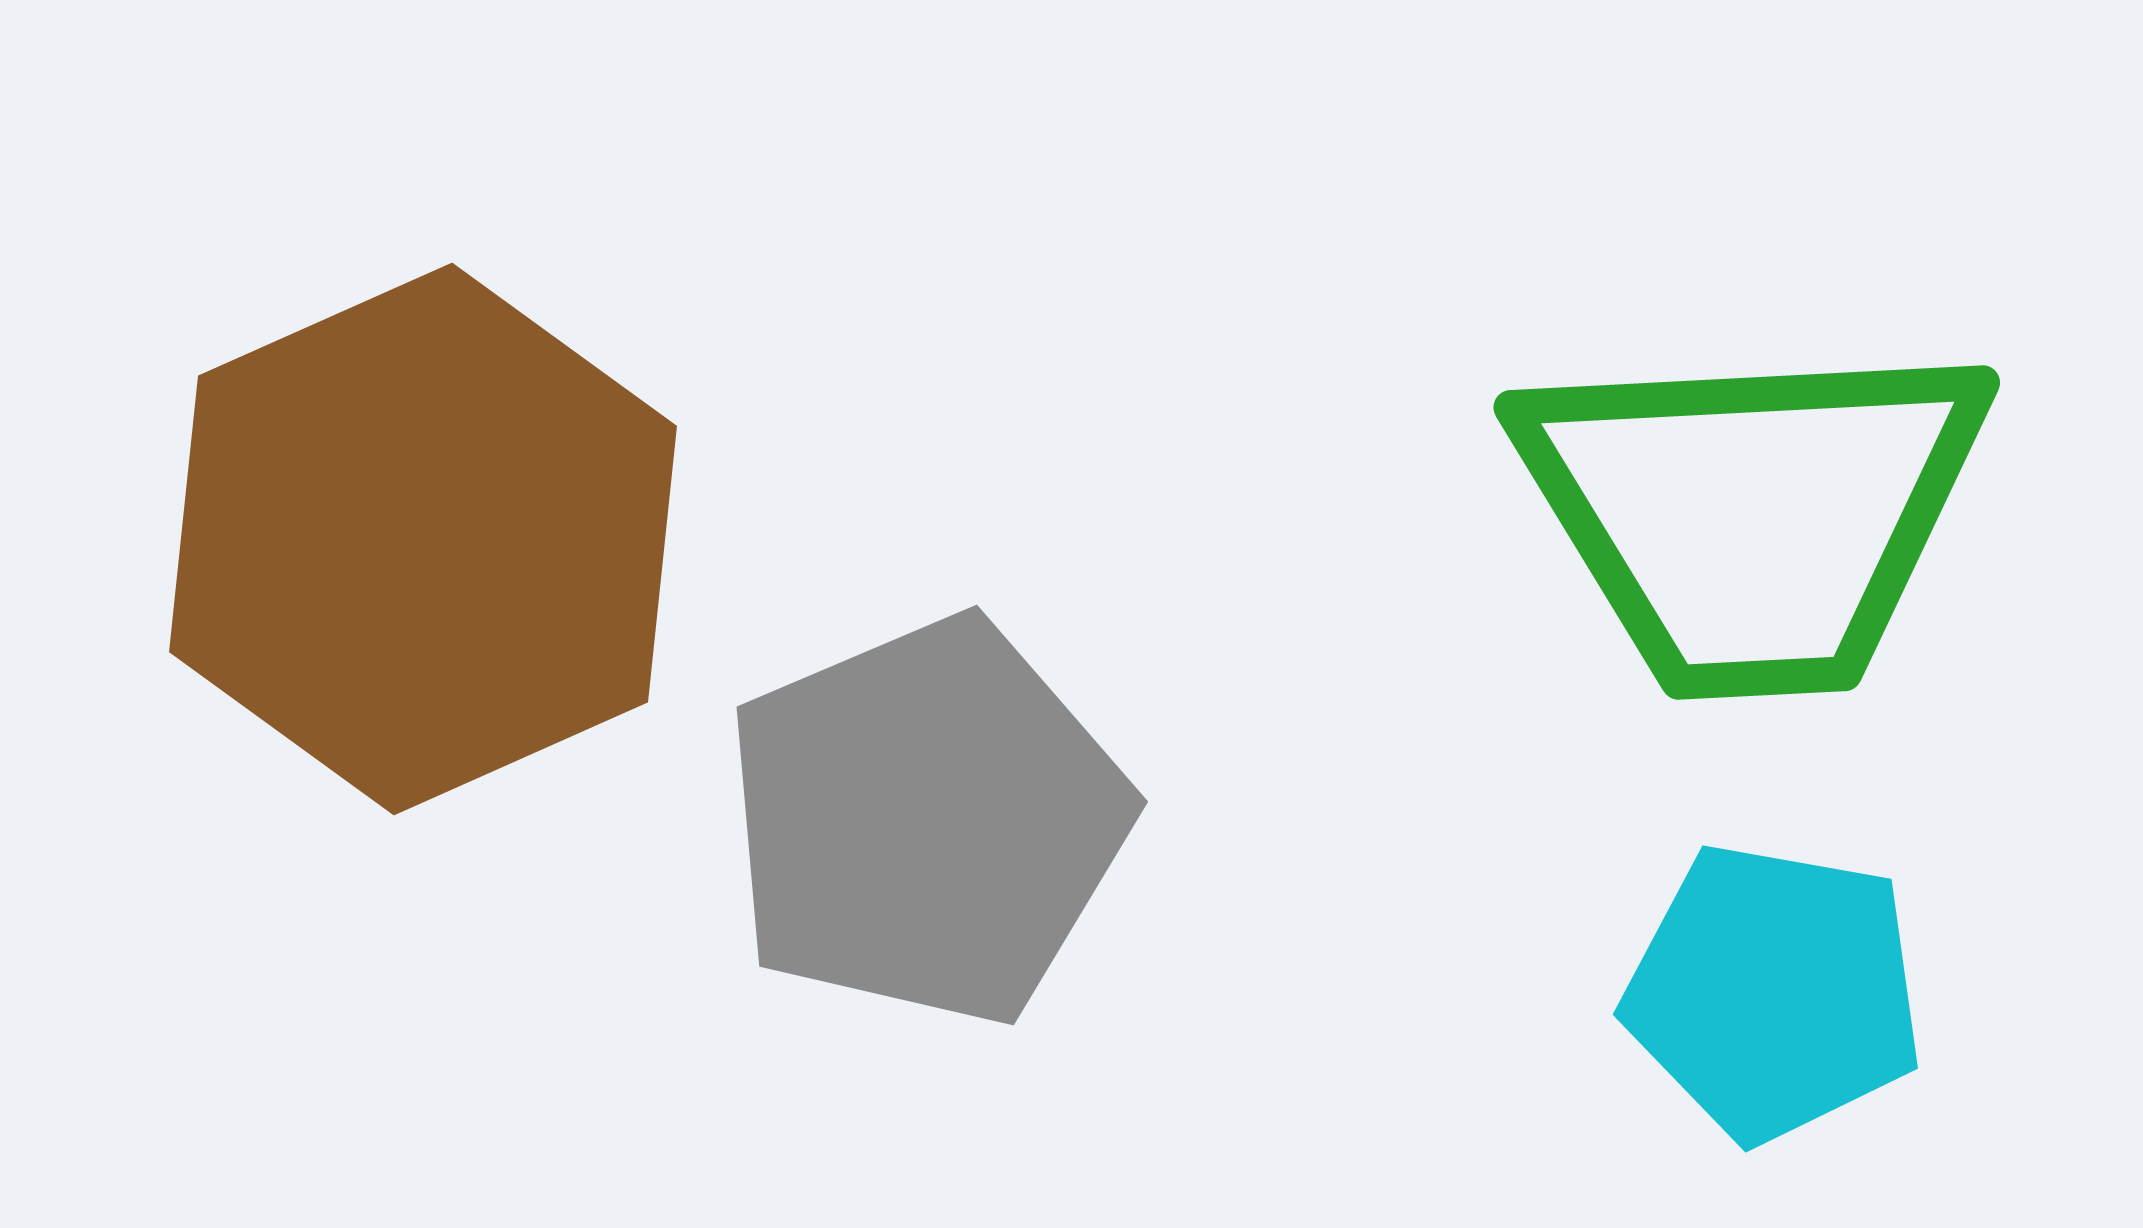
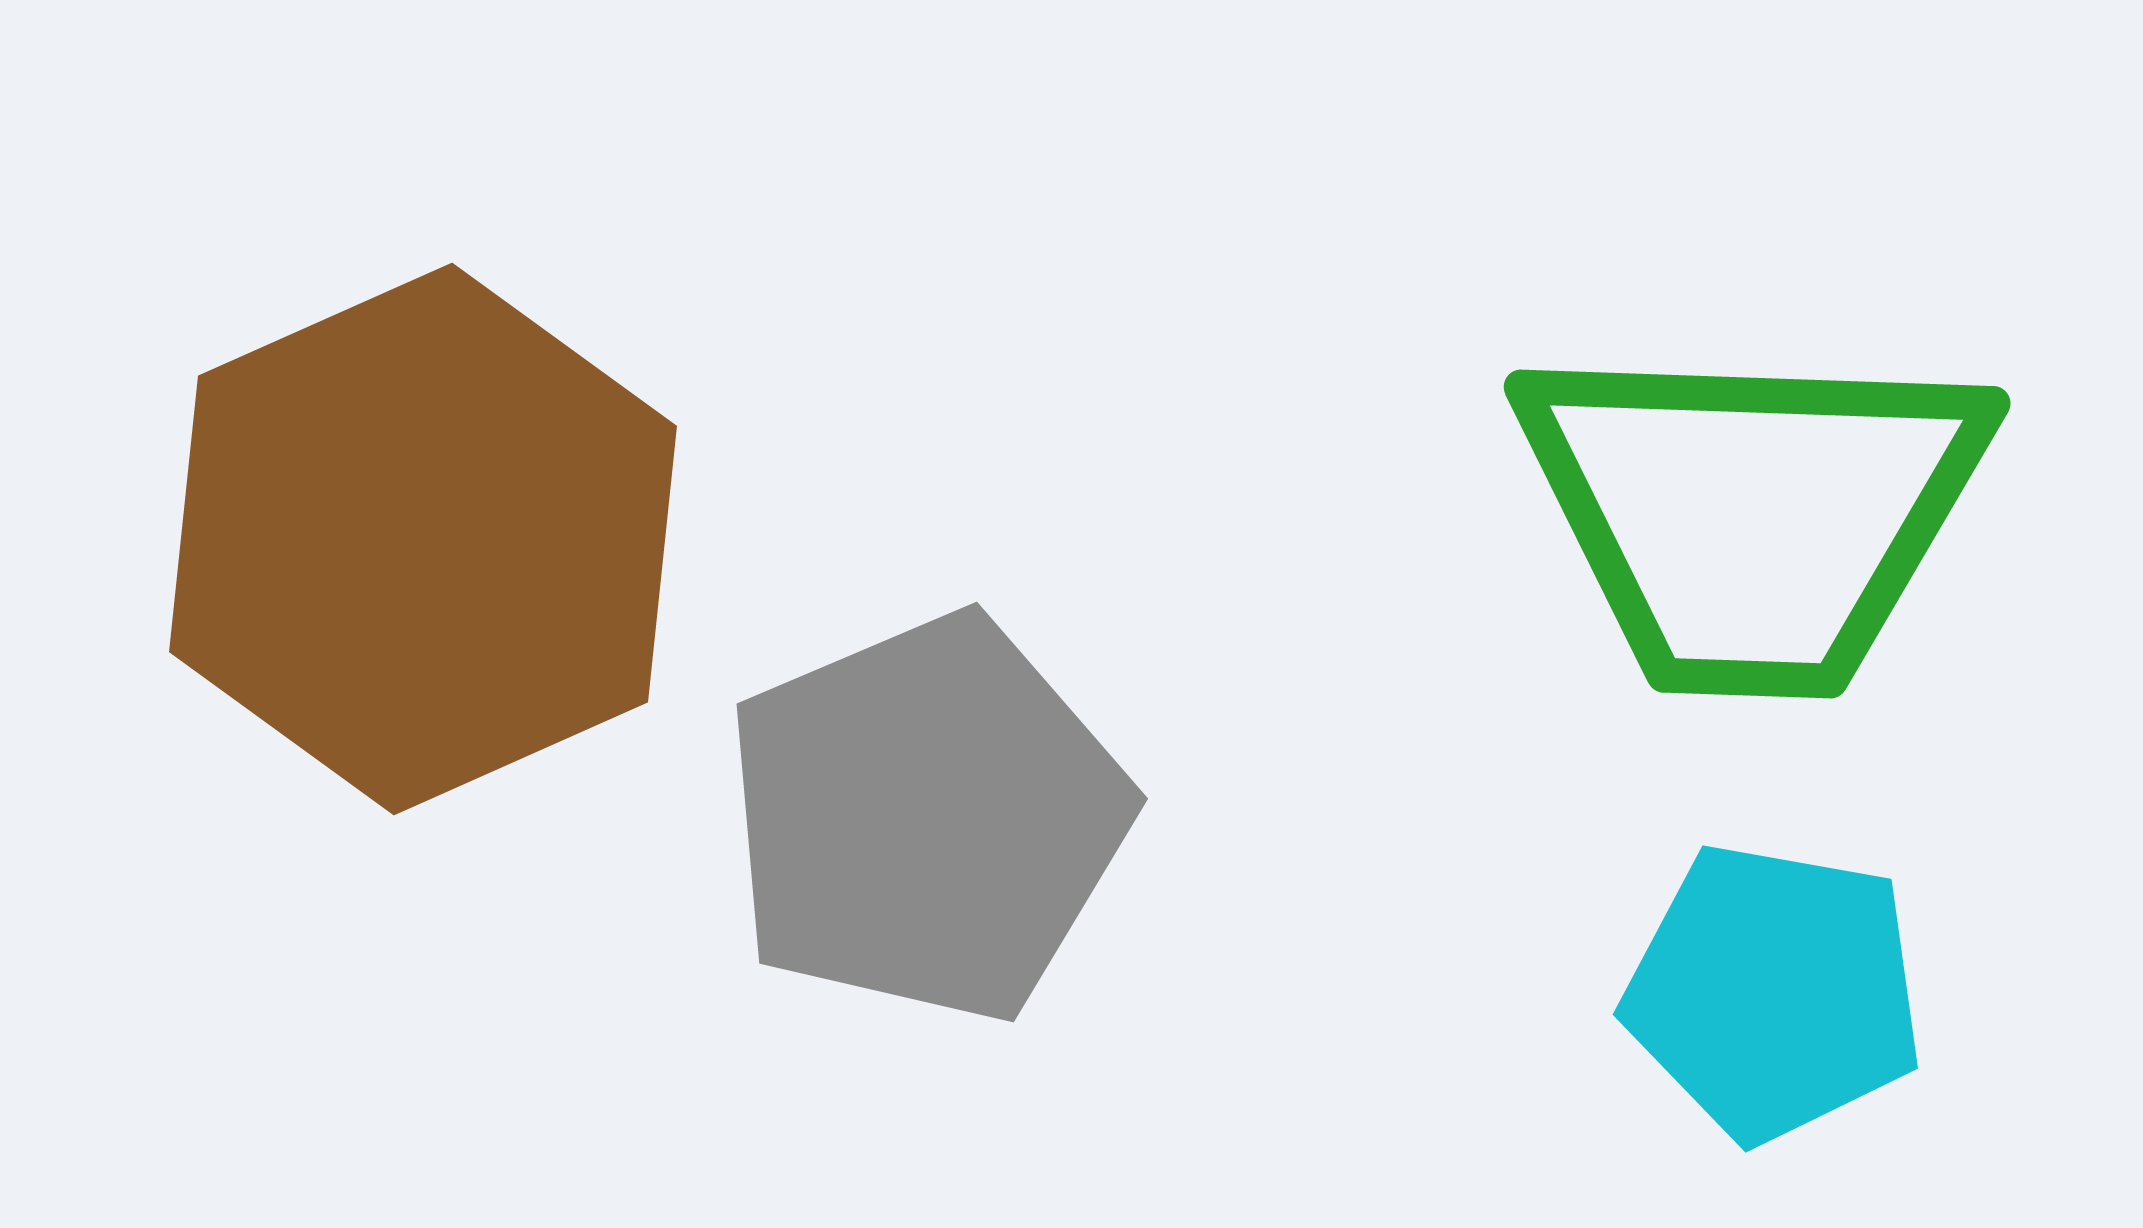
green trapezoid: rotated 5 degrees clockwise
gray pentagon: moved 3 px up
